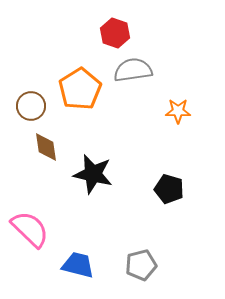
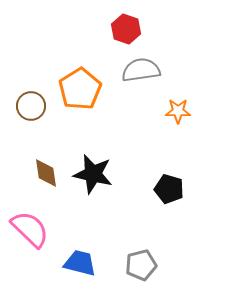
red hexagon: moved 11 px right, 4 px up
gray semicircle: moved 8 px right
brown diamond: moved 26 px down
blue trapezoid: moved 2 px right, 2 px up
